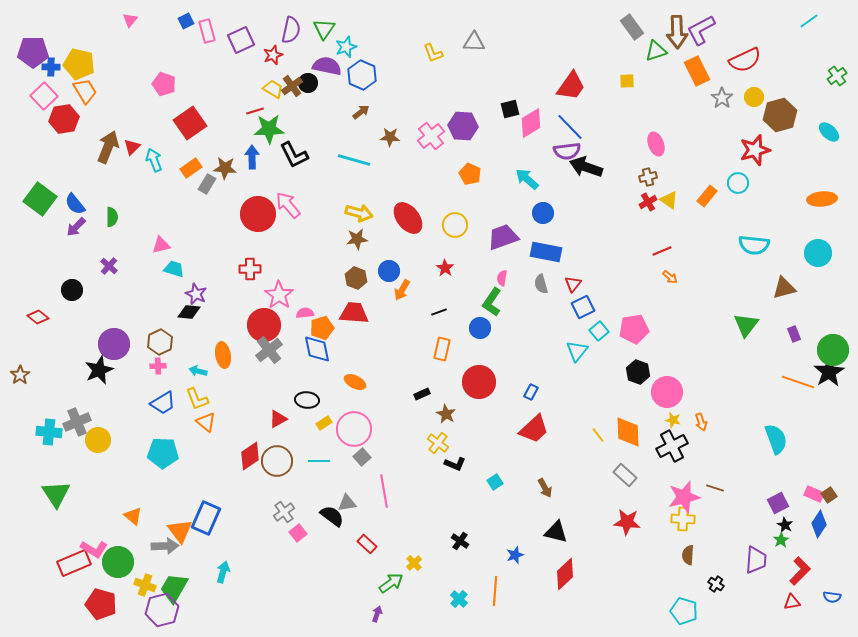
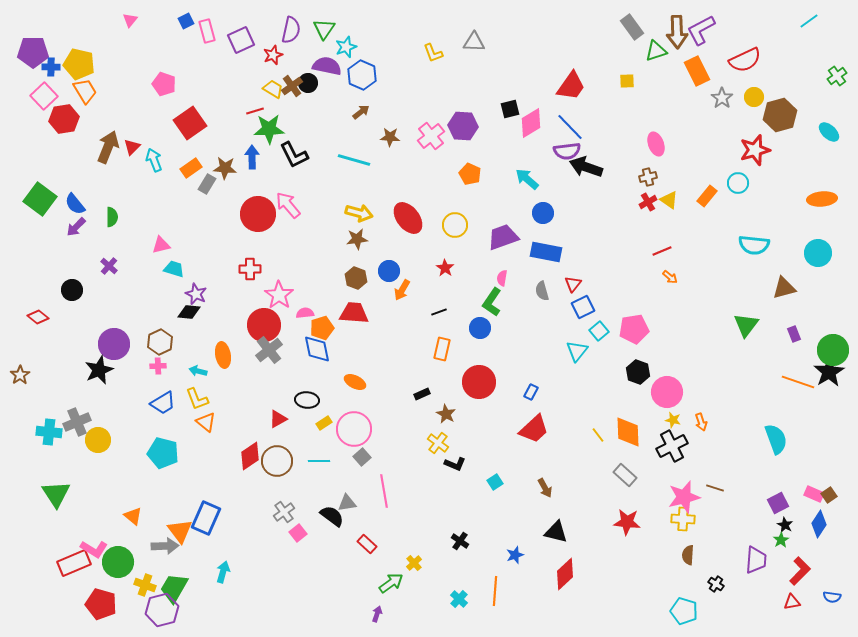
gray semicircle at (541, 284): moved 1 px right, 7 px down
cyan pentagon at (163, 453): rotated 12 degrees clockwise
